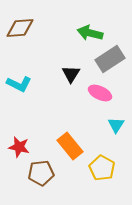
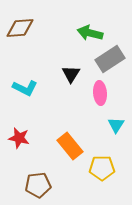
cyan L-shape: moved 6 px right, 4 px down
pink ellipse: rotated 60 degrees clockwise
red star: moved 9 px up
yellow pentagon: rotated 30 degrees counterclockwise
brown pentagon: moved 3 px left, 12 px down
